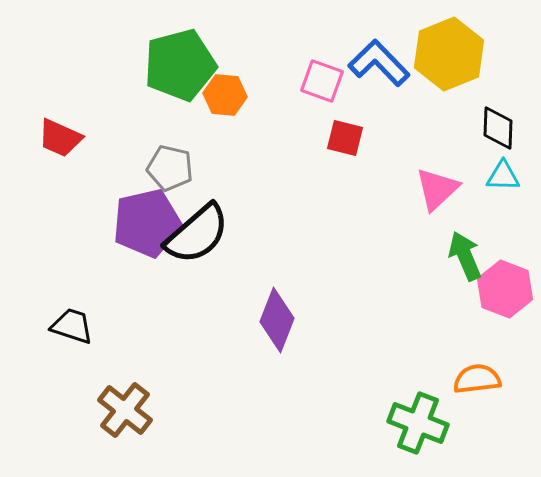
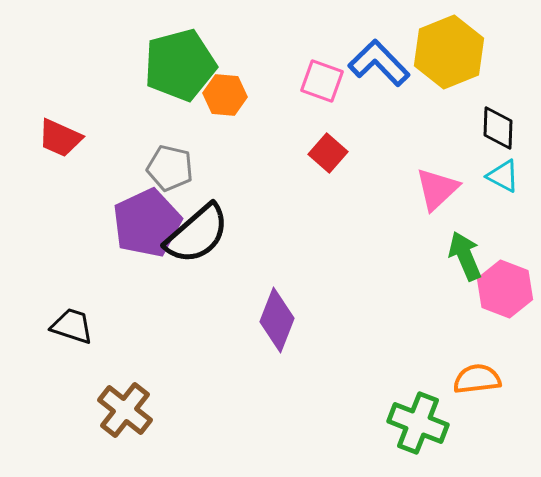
yellow hexagon: moved 2 px up
red square: moved 17 px left, 15 px down; rotated 27 degrees clockwise
cyan triangle: rotated 27 degrees clockwise
purple pentagon: rotated 12 degrees counterclockwise
